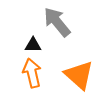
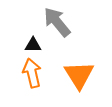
orange triangle: rotated 16 degrees clockwise
